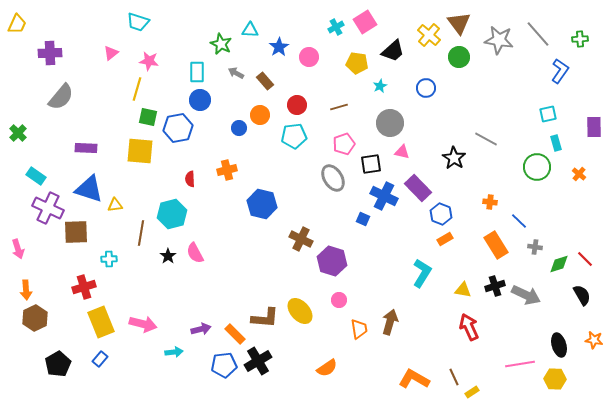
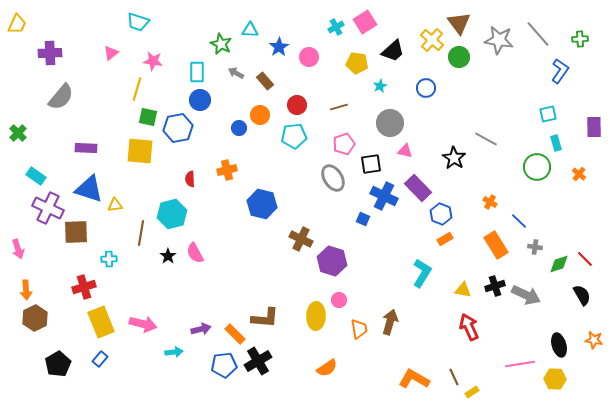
yellow cross at (429, 35): moved 3 px right, 5 px down
pink star at (149, 61): moved 4 px right
pink triangle at (402, 152): moved 3 px right, 1 px up
orange cross at (490, 202): rotated 24 degrees clockwise
yellow ellipse at (300, 311): moved 16 px right, 5 px down; rotated 44 degrees clockwise
